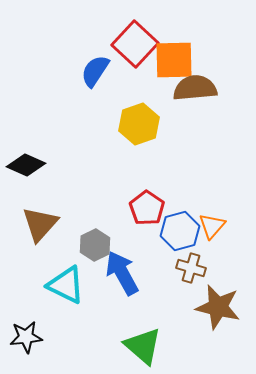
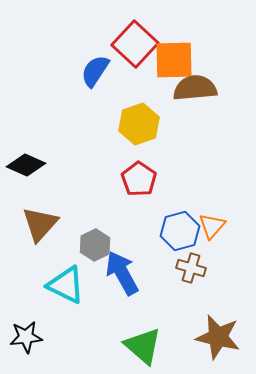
red pentagon: moved 8 px left, 29 px up
brown star: moved 30 px down
